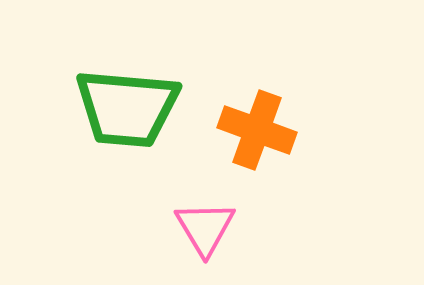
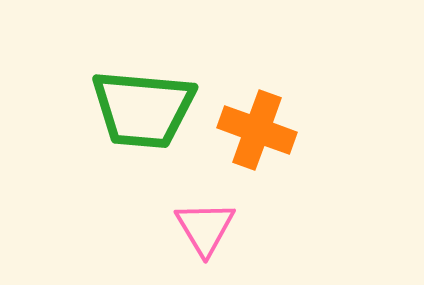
green trapezoid: moved 16 px right, 1 px down
